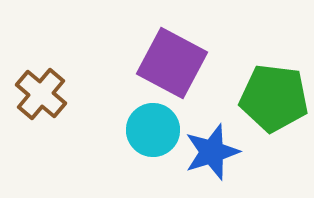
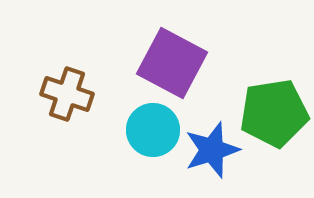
brown cross: moved 26 px right; rotated 21 degrees counterclockwise
green pentagon: moved 15 px down; rotated 16 degrees counterclockwise
blue star: moved 2 px up
